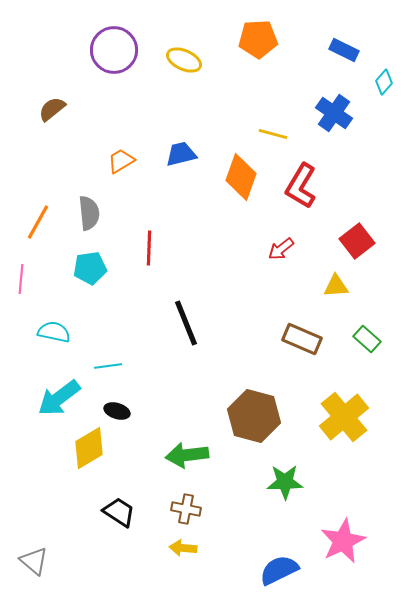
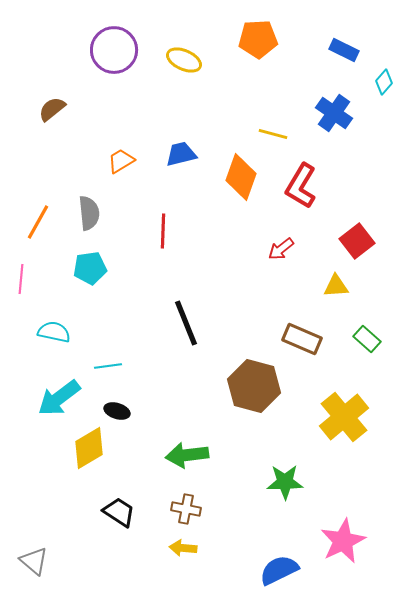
red line: moved 14 px right, 17 px up
brown hexagon: moved 30 px up
